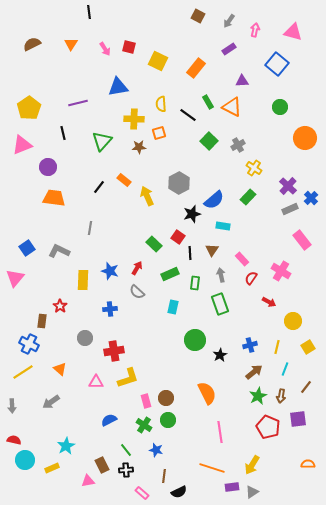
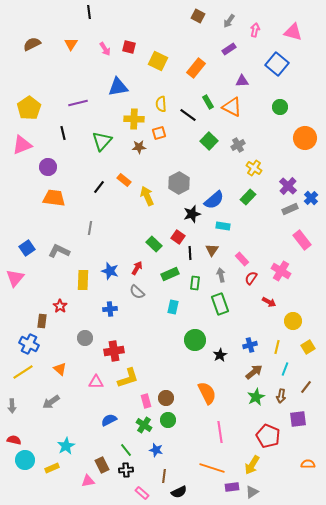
green star at (258, 396): moved 2 px left, 1 px down
red pentagon at (268, 427): moved 9 px down
